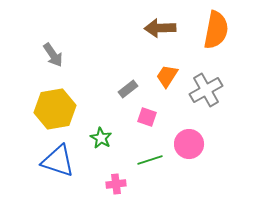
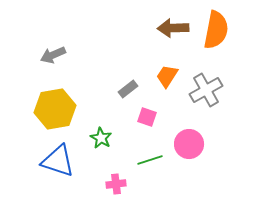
brown arrow: moved 13 px right
gray arrow: rotated 100 degrees clockwise
